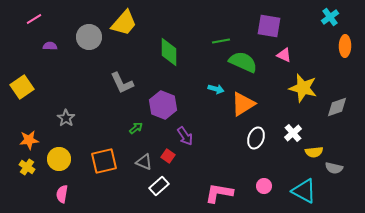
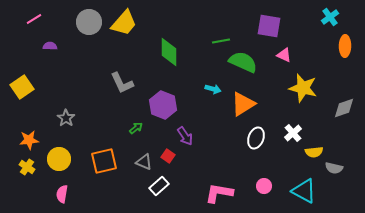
gray circle: moved 15 px up
cyan arrow: moved 3 px left
gray diamond: moved 7 px right, 1 px down
